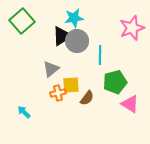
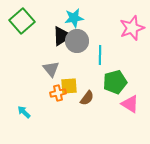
gray triangle: rotated 30 degrees counterclockwise
yellow square: moved 2 px left, 1 px down
